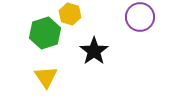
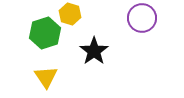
purple circle: moved 2 px right, 1 px down
